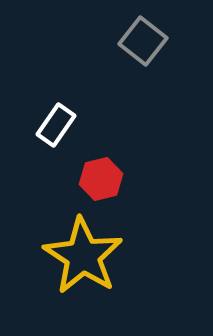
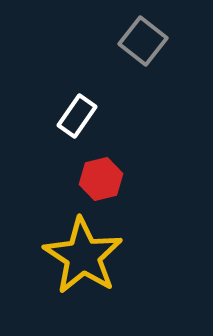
white rectangle: moved 21 px right, 9 px up
